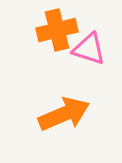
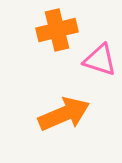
pink triangle: moved 11 px right, 11 px down
